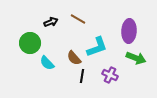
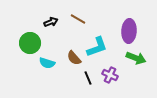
cyan semicircle: rotated 28 degrees counterclockwise
black line: moved 6 px right, 2 px down; rotated 32 degrees counterclockwise
